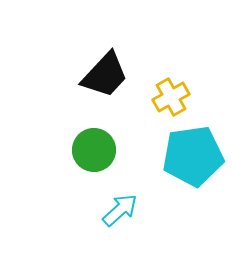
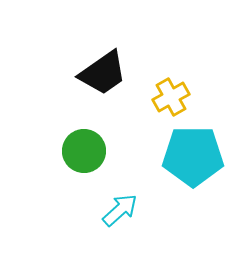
black trapezoid: moved 2 px left, 2 px up; rotated 12 degrees clockwise
green circle: moved 10 px left, 1 px down
cyan pentagon: rotated 8 degrees clockwise
